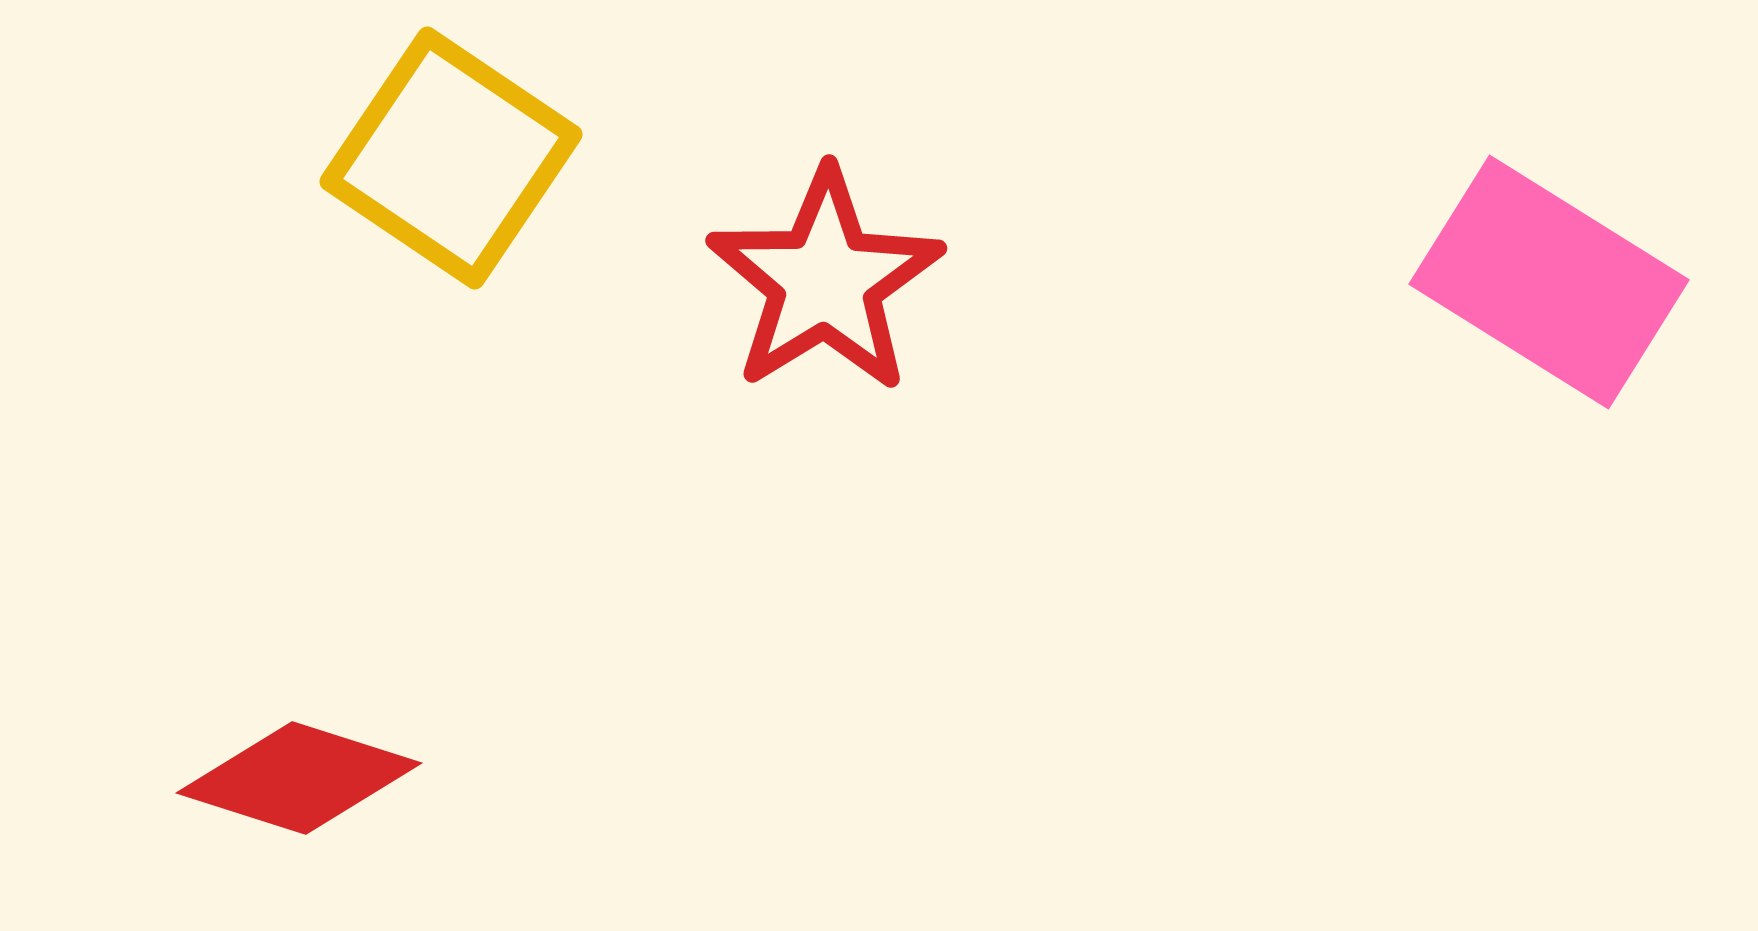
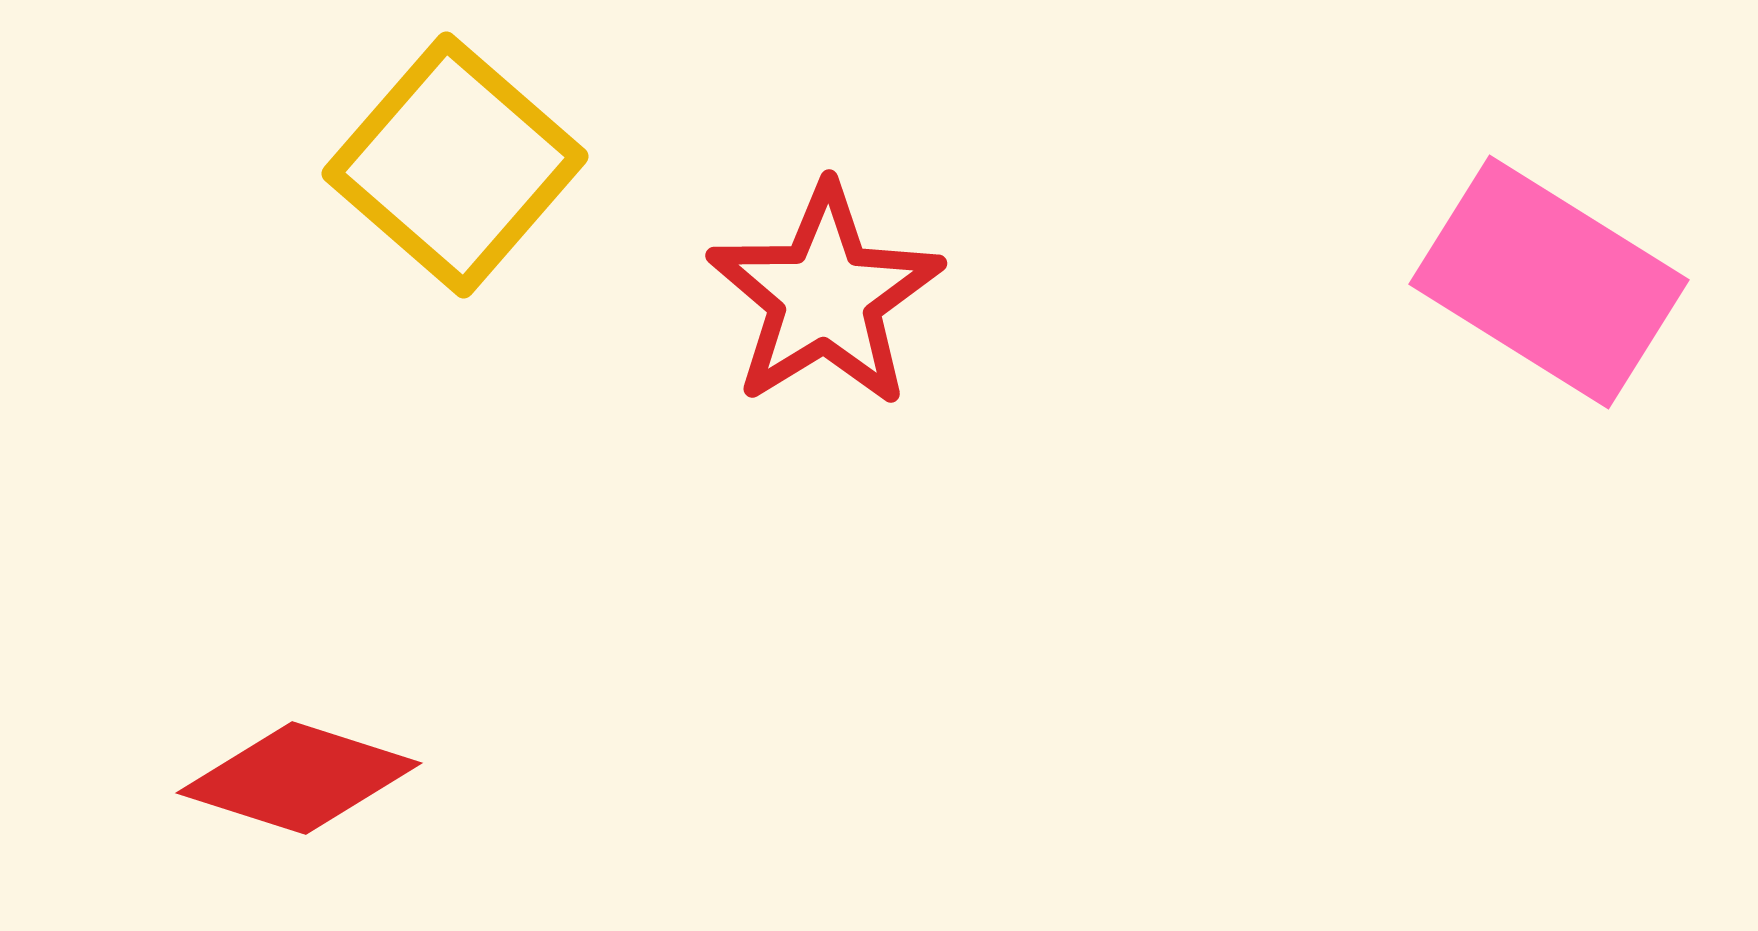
yellow square: moved 4 px right, 7 px down; rotated 7 degrees clockwise
red star: moved 15 px down
